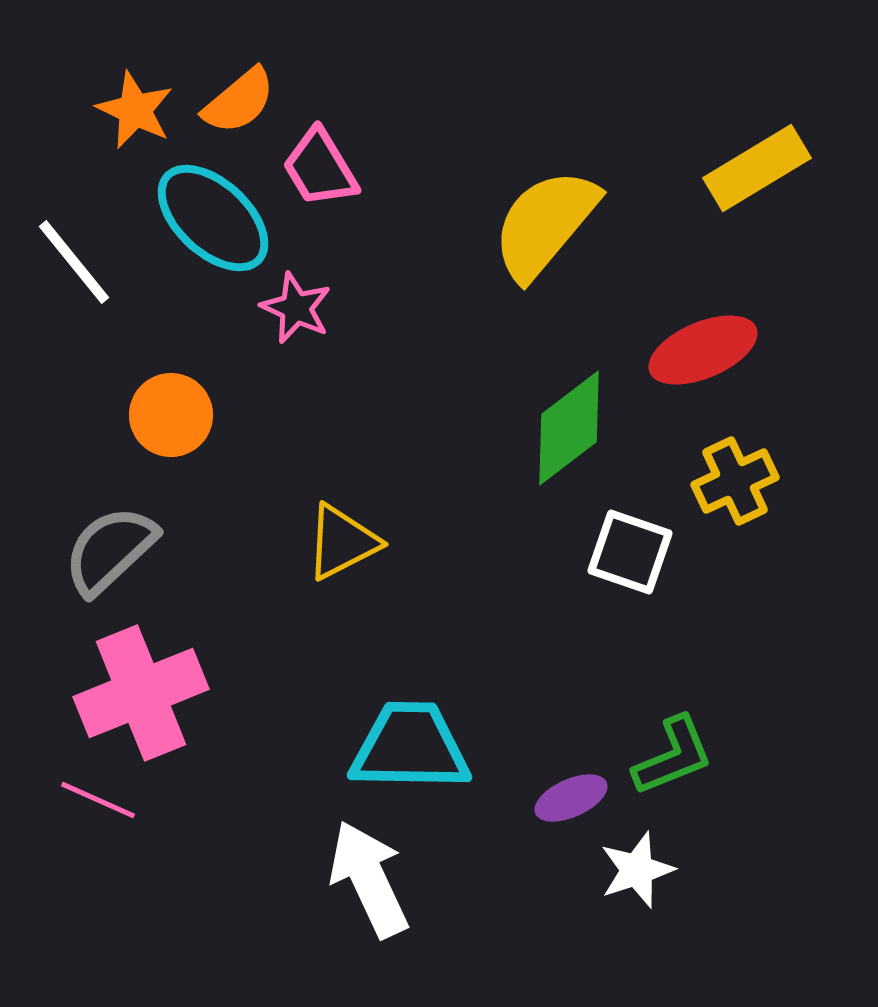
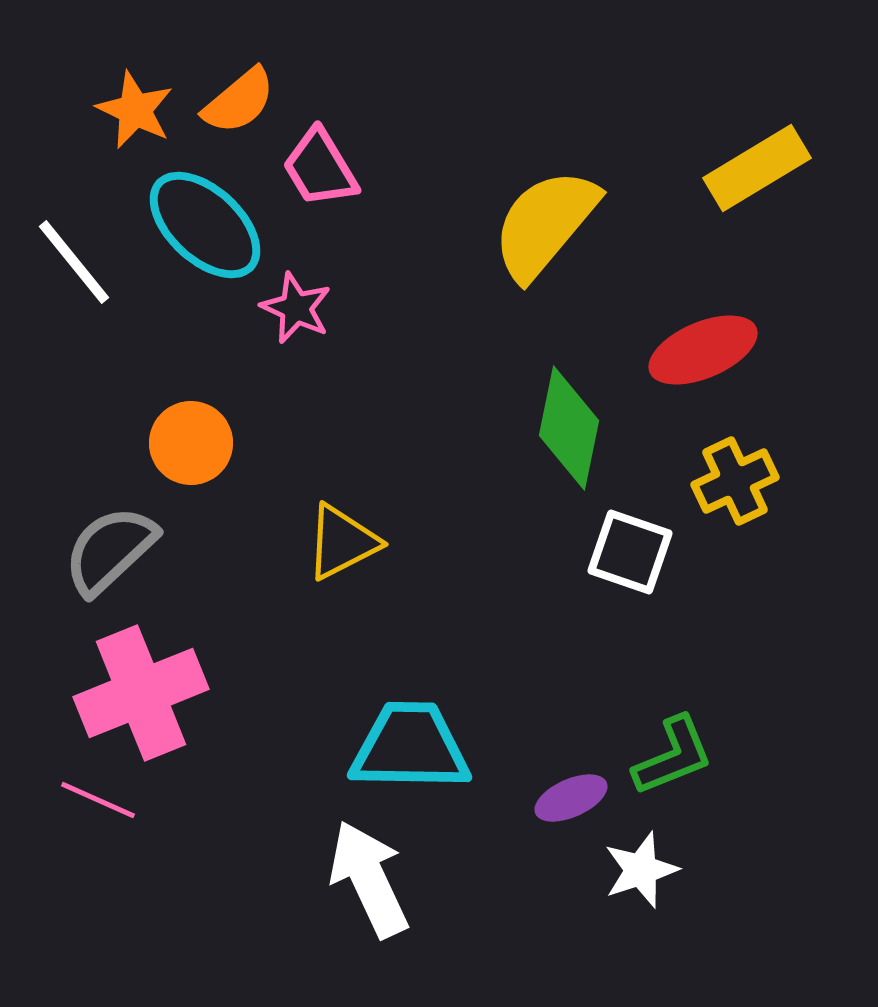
cyan ellipse: moved 8 px left, 7 px down
orange circle: moved 20 px right, 28 px down
green diamond: rotated 41 degrees counterclockwise
white star: moved 4 px right
